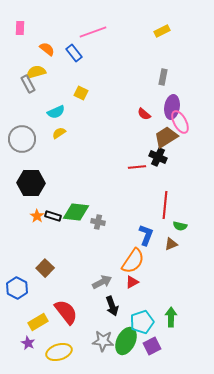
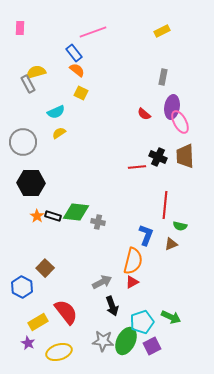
orange semicircle at (47, 49): moved 30 px right, 21 px down
brown trapezoid at (166, 137): moved 19 px right, 19 px down; rotated 60 degrees counterclockwise
gray circle at (22, 139): moved 1 px right, 3 px down
orange semicircle at (133, 261): rotated 20 degrees counterclockwise
blue hexagon at (17, 288): moved 5 px right, 1 px up
green arrow at (171, 317): rotated 114 degrees clockwise
